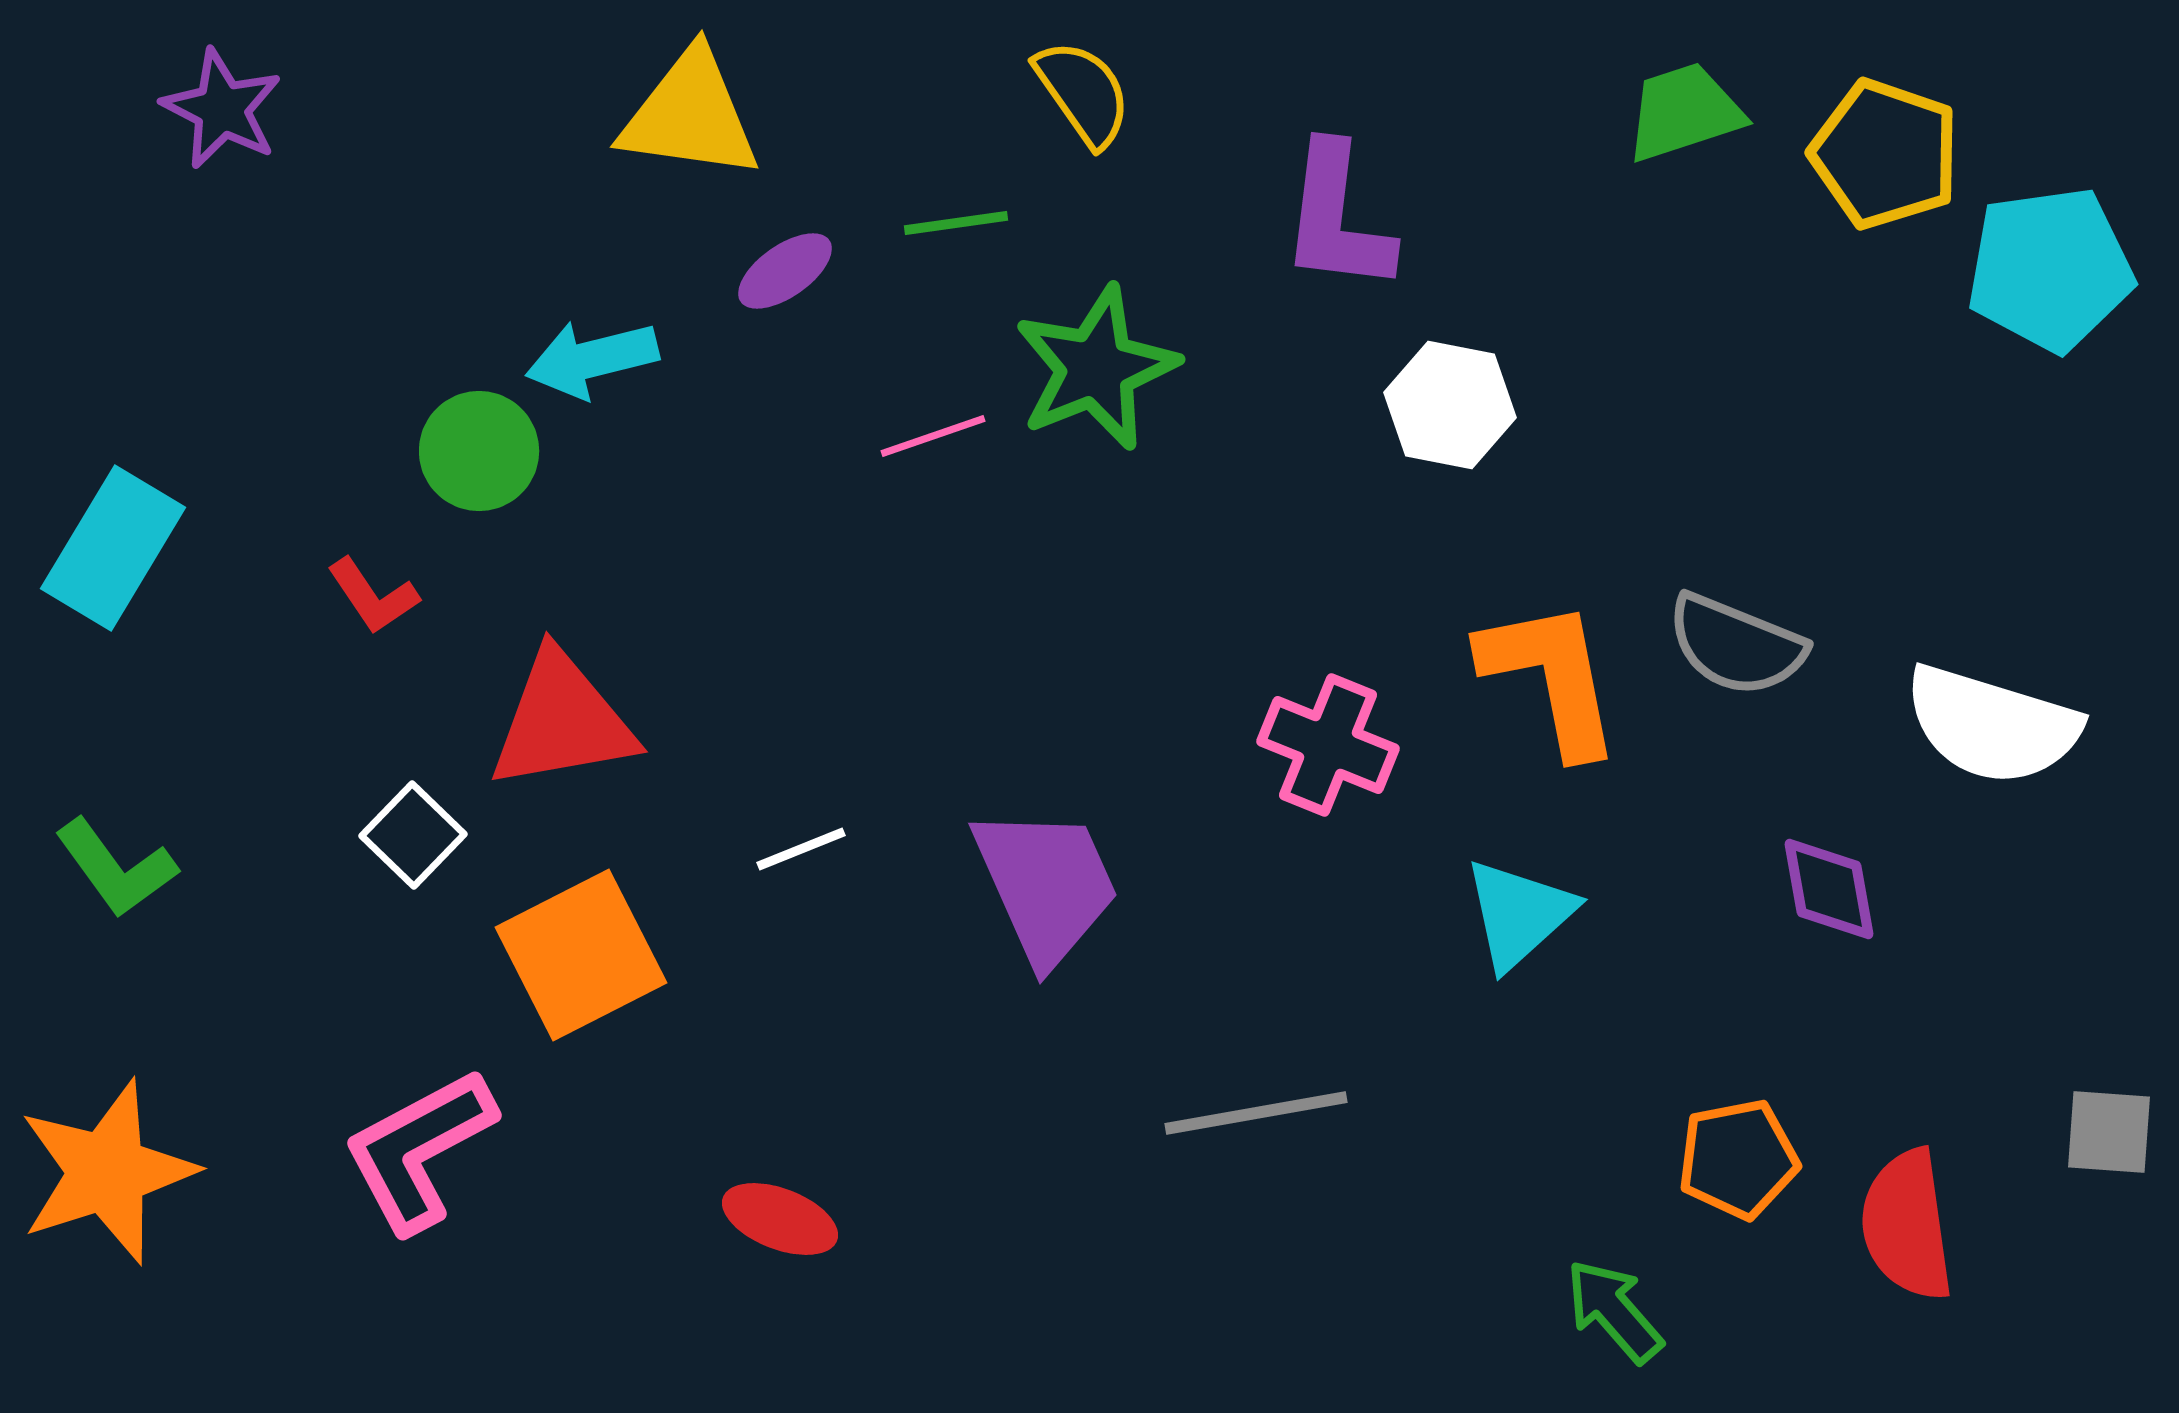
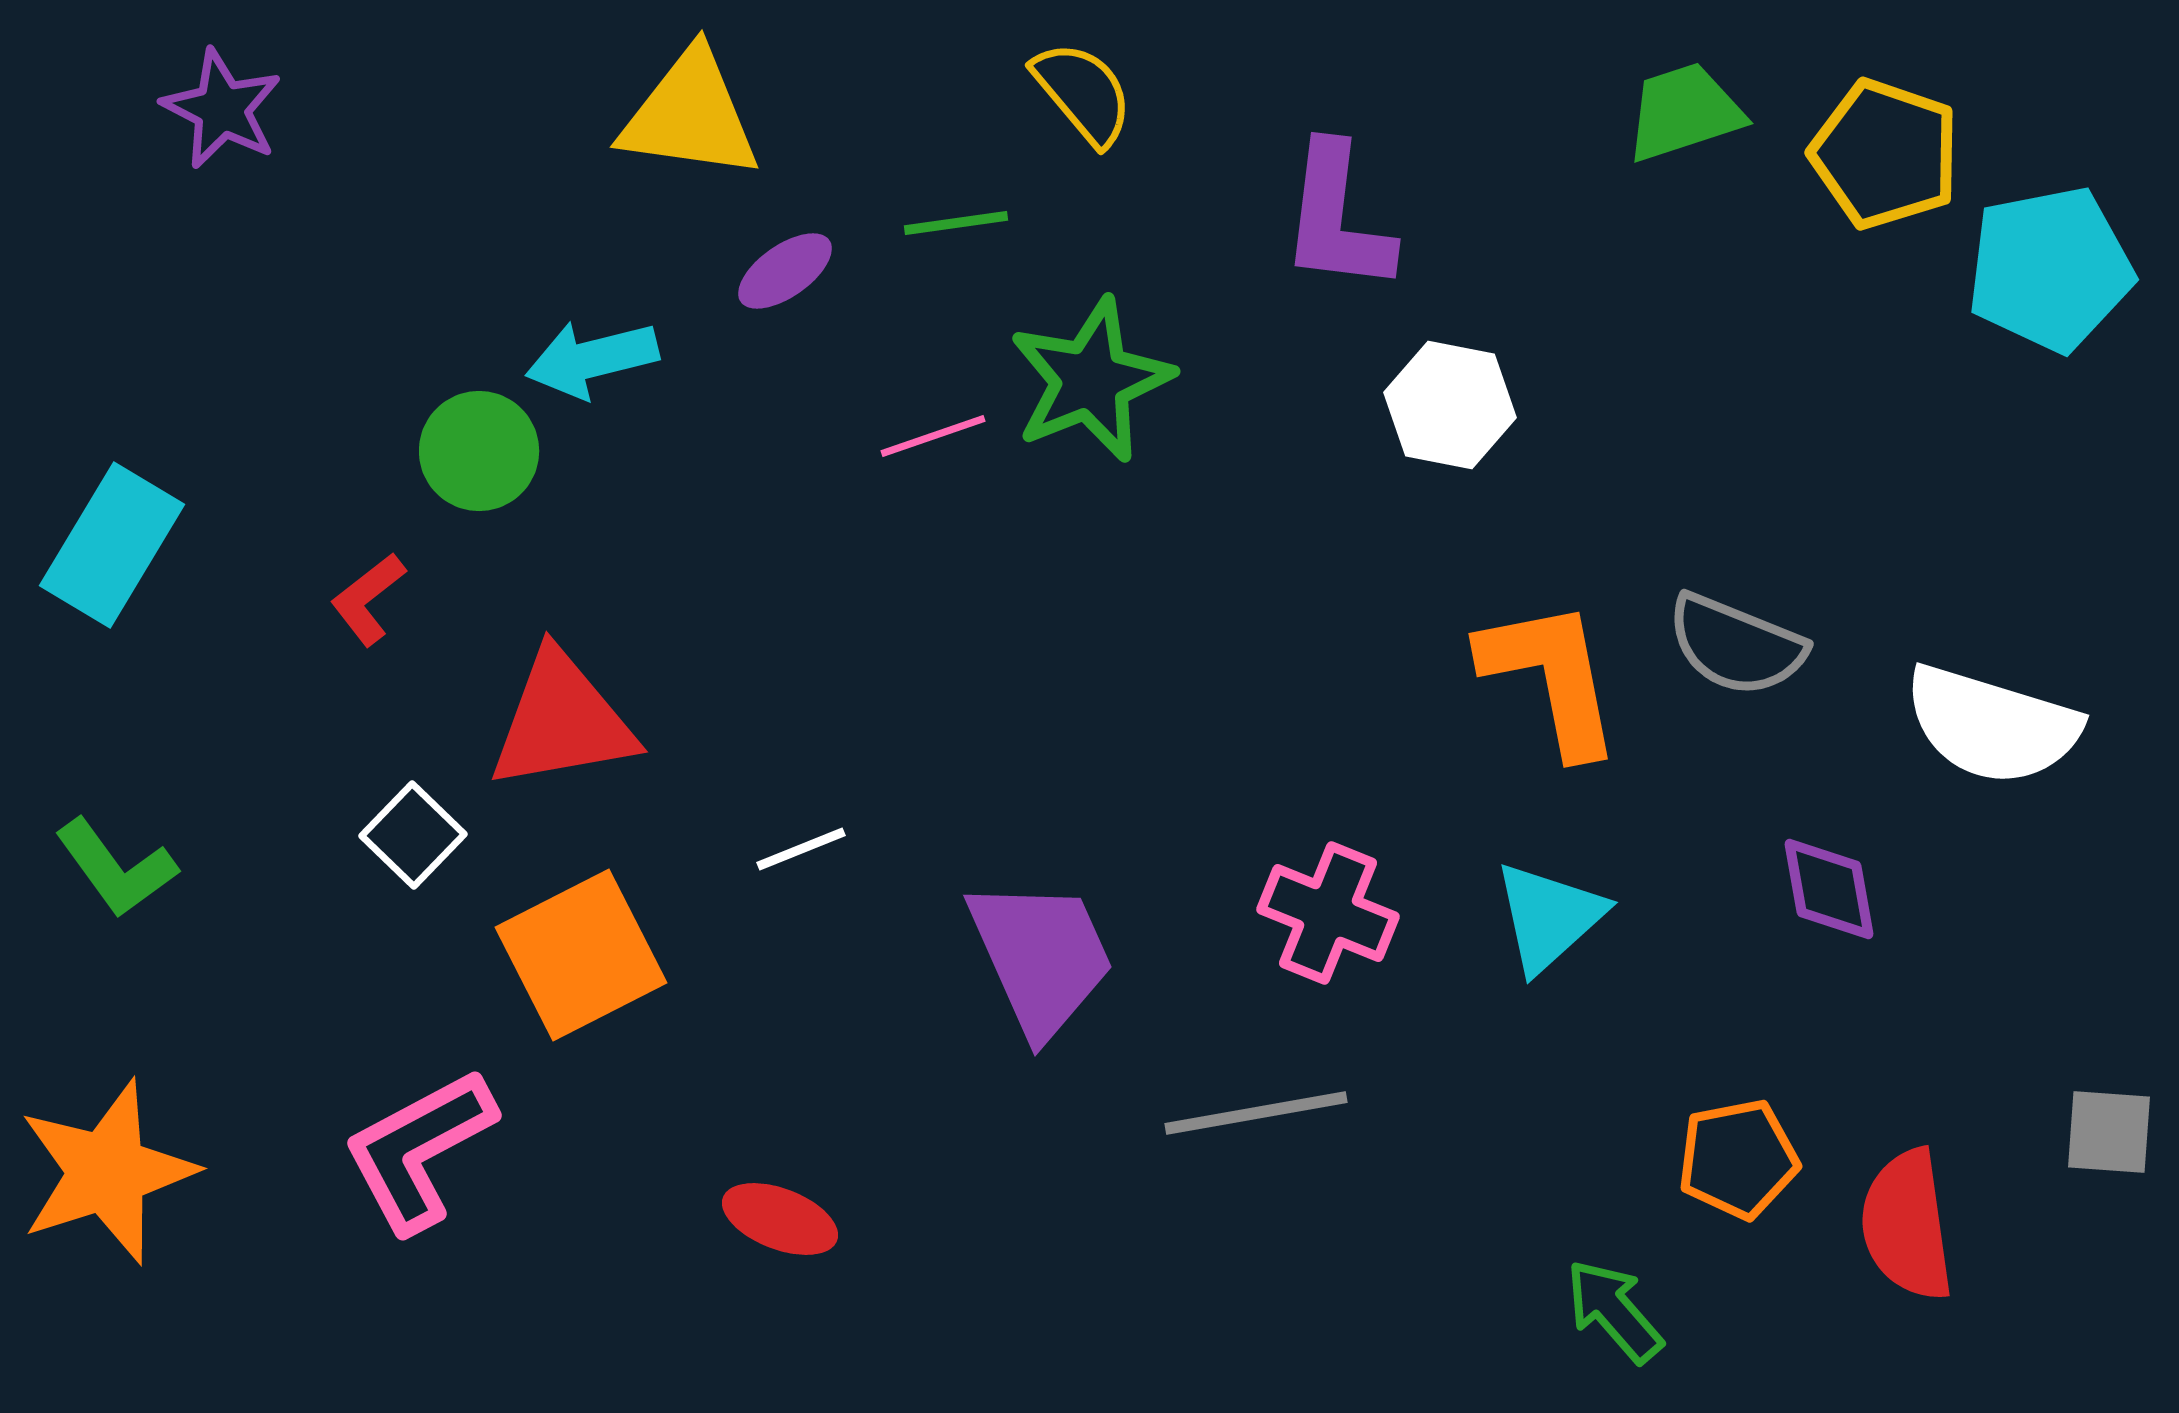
yellow semicircle: rotated 5 degrees counterclockwise
cyan pentagon: rotated 3 degrees counterclockwise
green star: moved 5 px left, 12 px down
cyan rectangle: moved 1 px left, 3 px up
red L-shape: moved 5 px left, 3 px down; rotated 86 degrees clockwise
pink cross: moved 168 px down
purple trapezoid: moved 5 px left, 72 px down
cyan triangle: moved 30 px right, 3 px down
